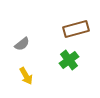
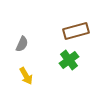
brown rectangle: moved 2 px down
gray semicircle: rotated 28 degrees counterclockwise
